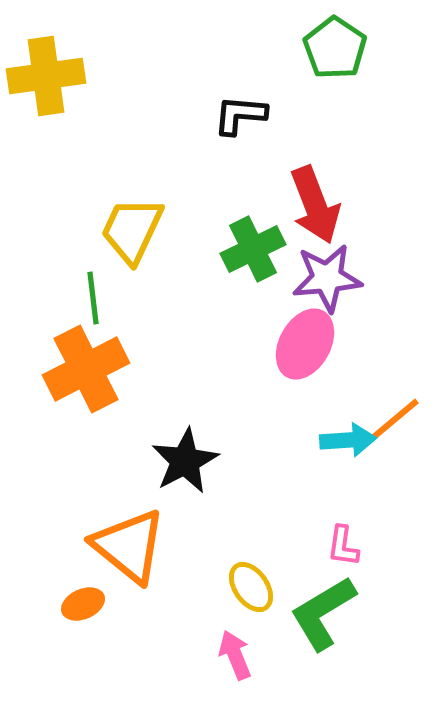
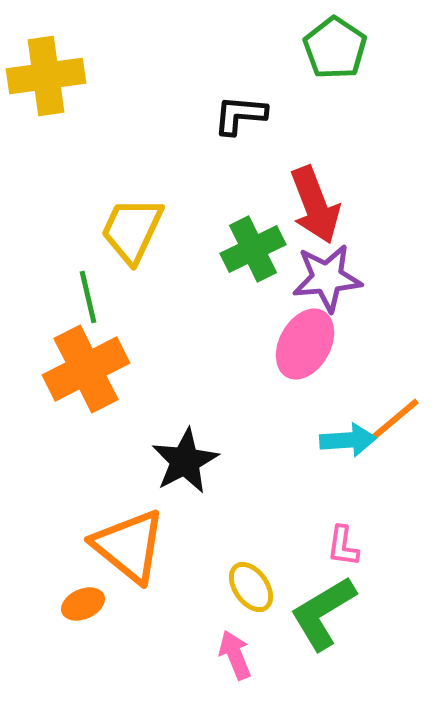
green line: moved 5 px left, 1 px up; rotated 6 degrees counterclockwise
